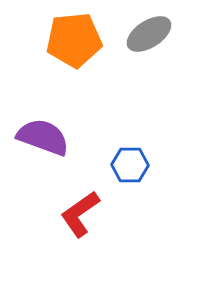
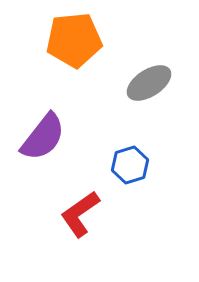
gray ellipse: moved 49 px down
purple semicircle: rotated 108 degrees clockwise
blue hexagon: rotated 18 degrees counterclockwise
